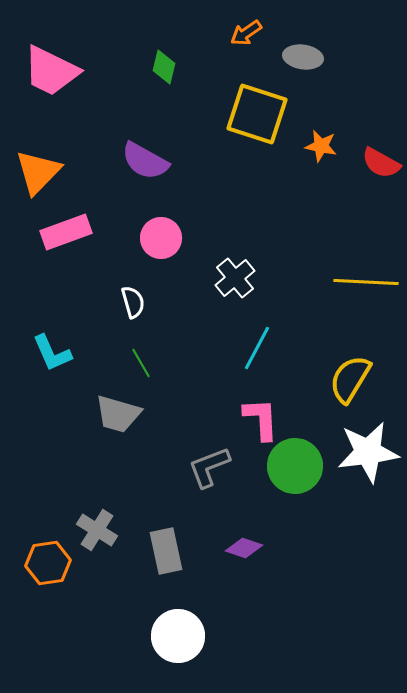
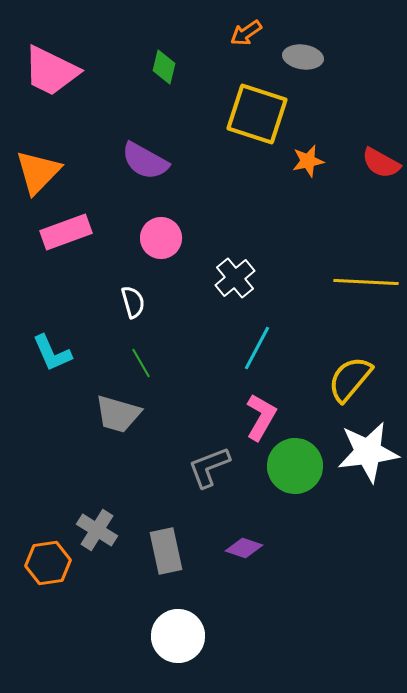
orange star: moved 13 px left, 15 px down; rotated 24 degrees counterclockwise
yellow semicircle: rotated 9 degrees clockwise
pink L-shape: moved 2 px up; rotated 33 degrees clockwise
